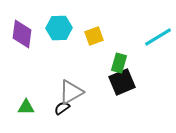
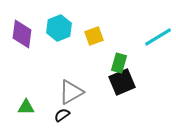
cyan hexagon: rotated 20 degrees counterclockwise
black semicircle: moved 7 px down
